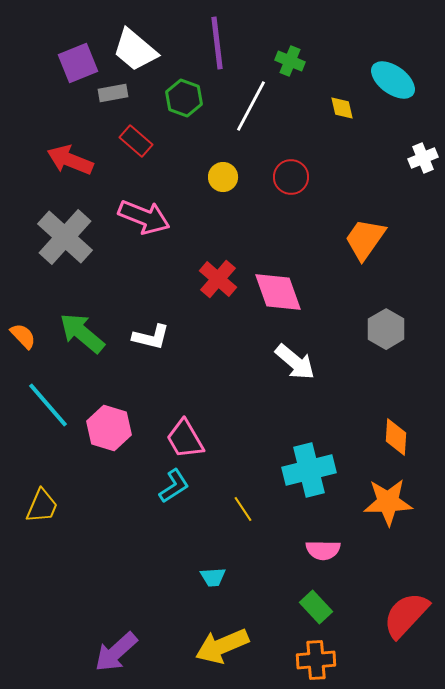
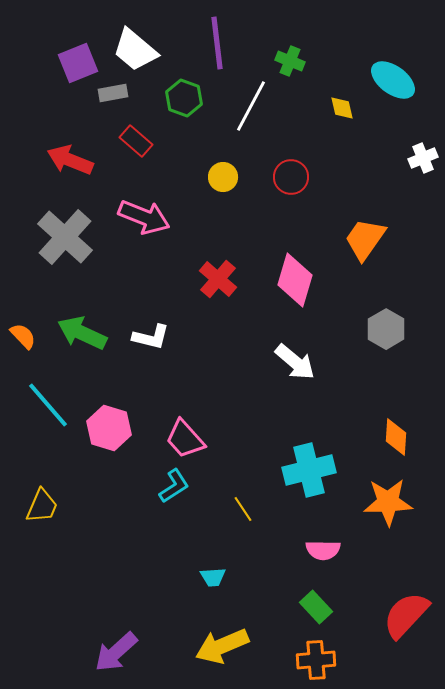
pink diamond: moved 17 px right, 12 px up; rotated 36 degrees clockwise
green arrow: rotated 15 degrees counterclockwise
pink trapezoid: rotated 12 degrees counterclockwise
